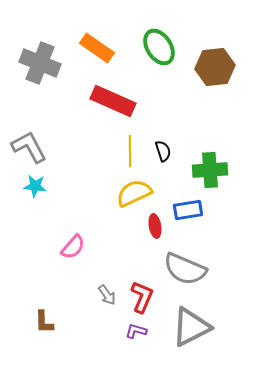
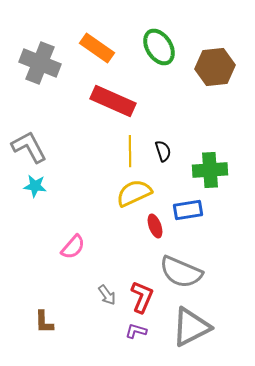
red ellipse: rotated 10 degrees counterclockwise
gray semicircle: moved 4 px left, 3 px down
